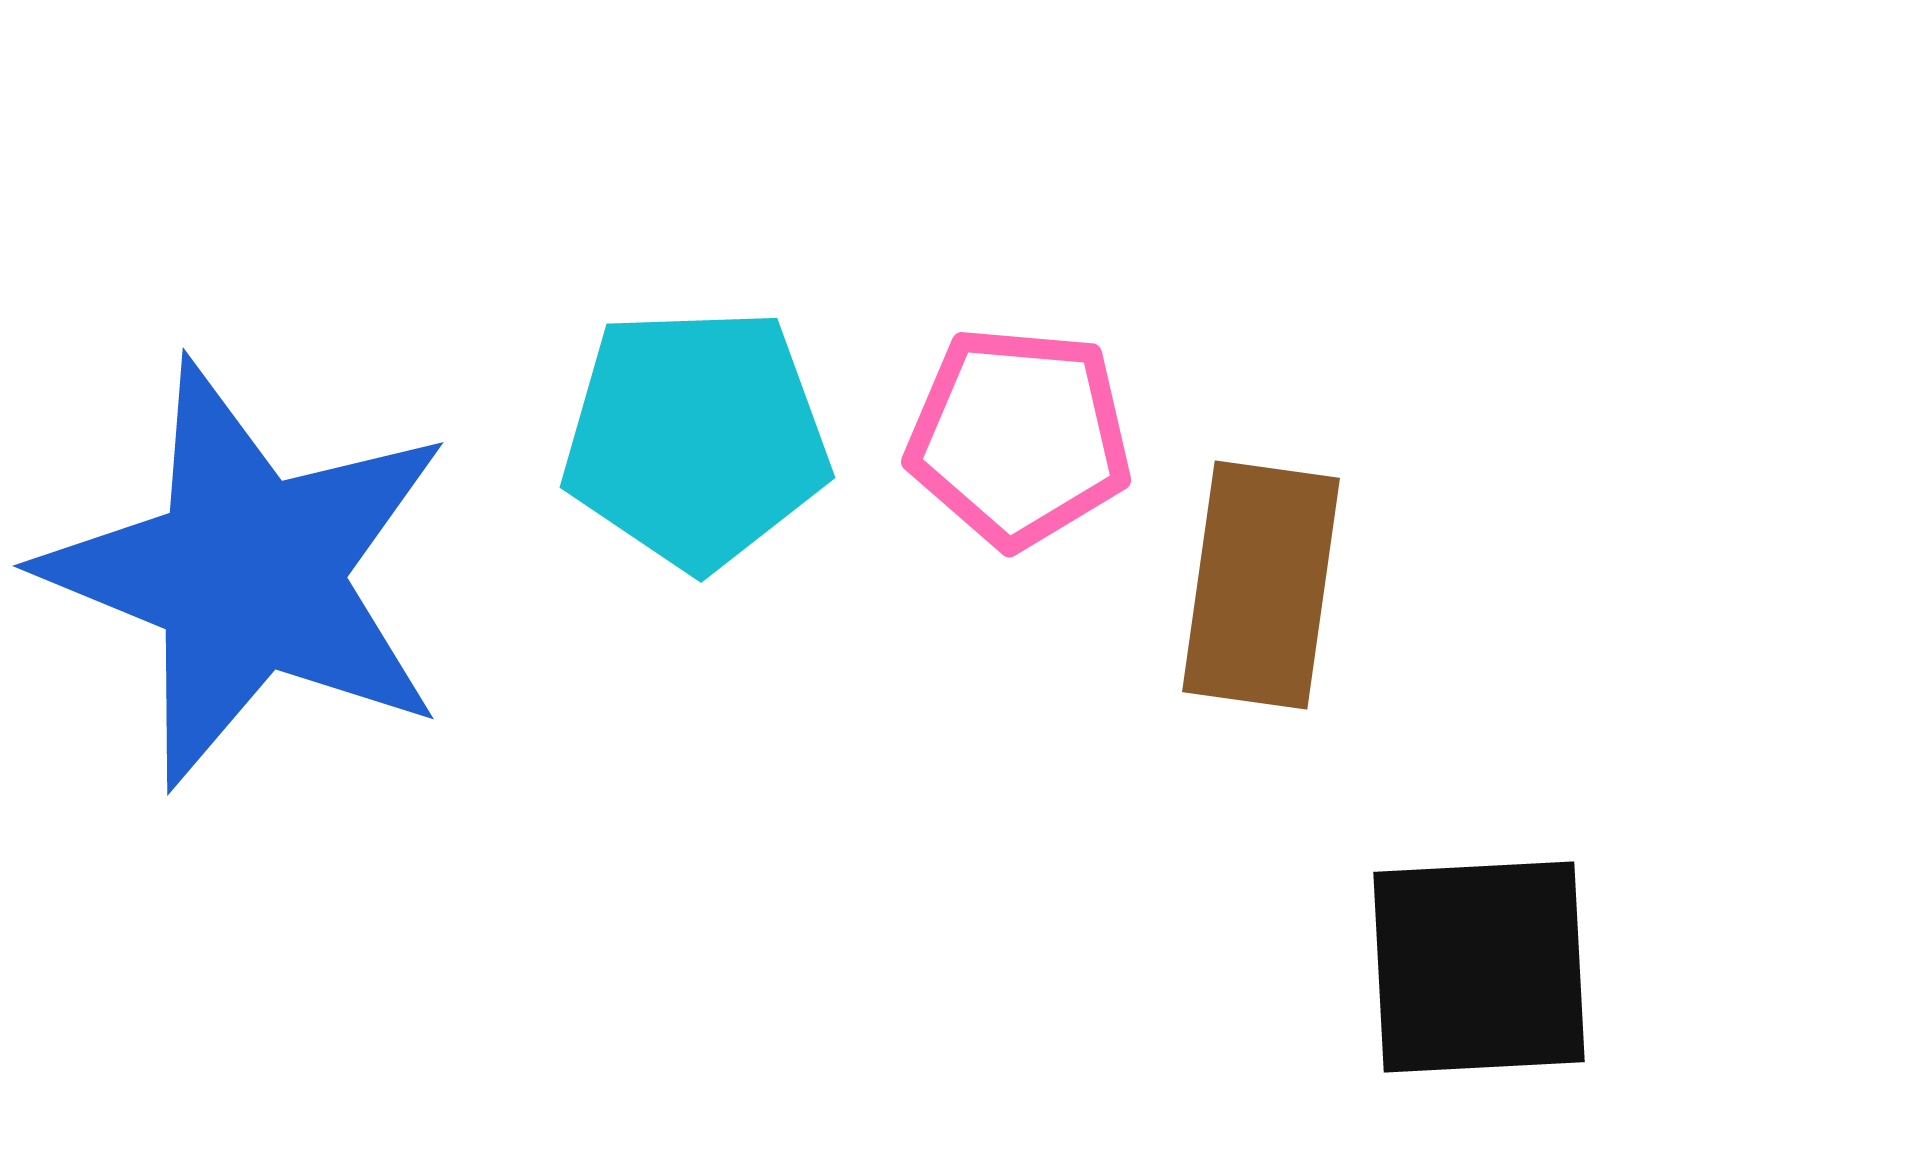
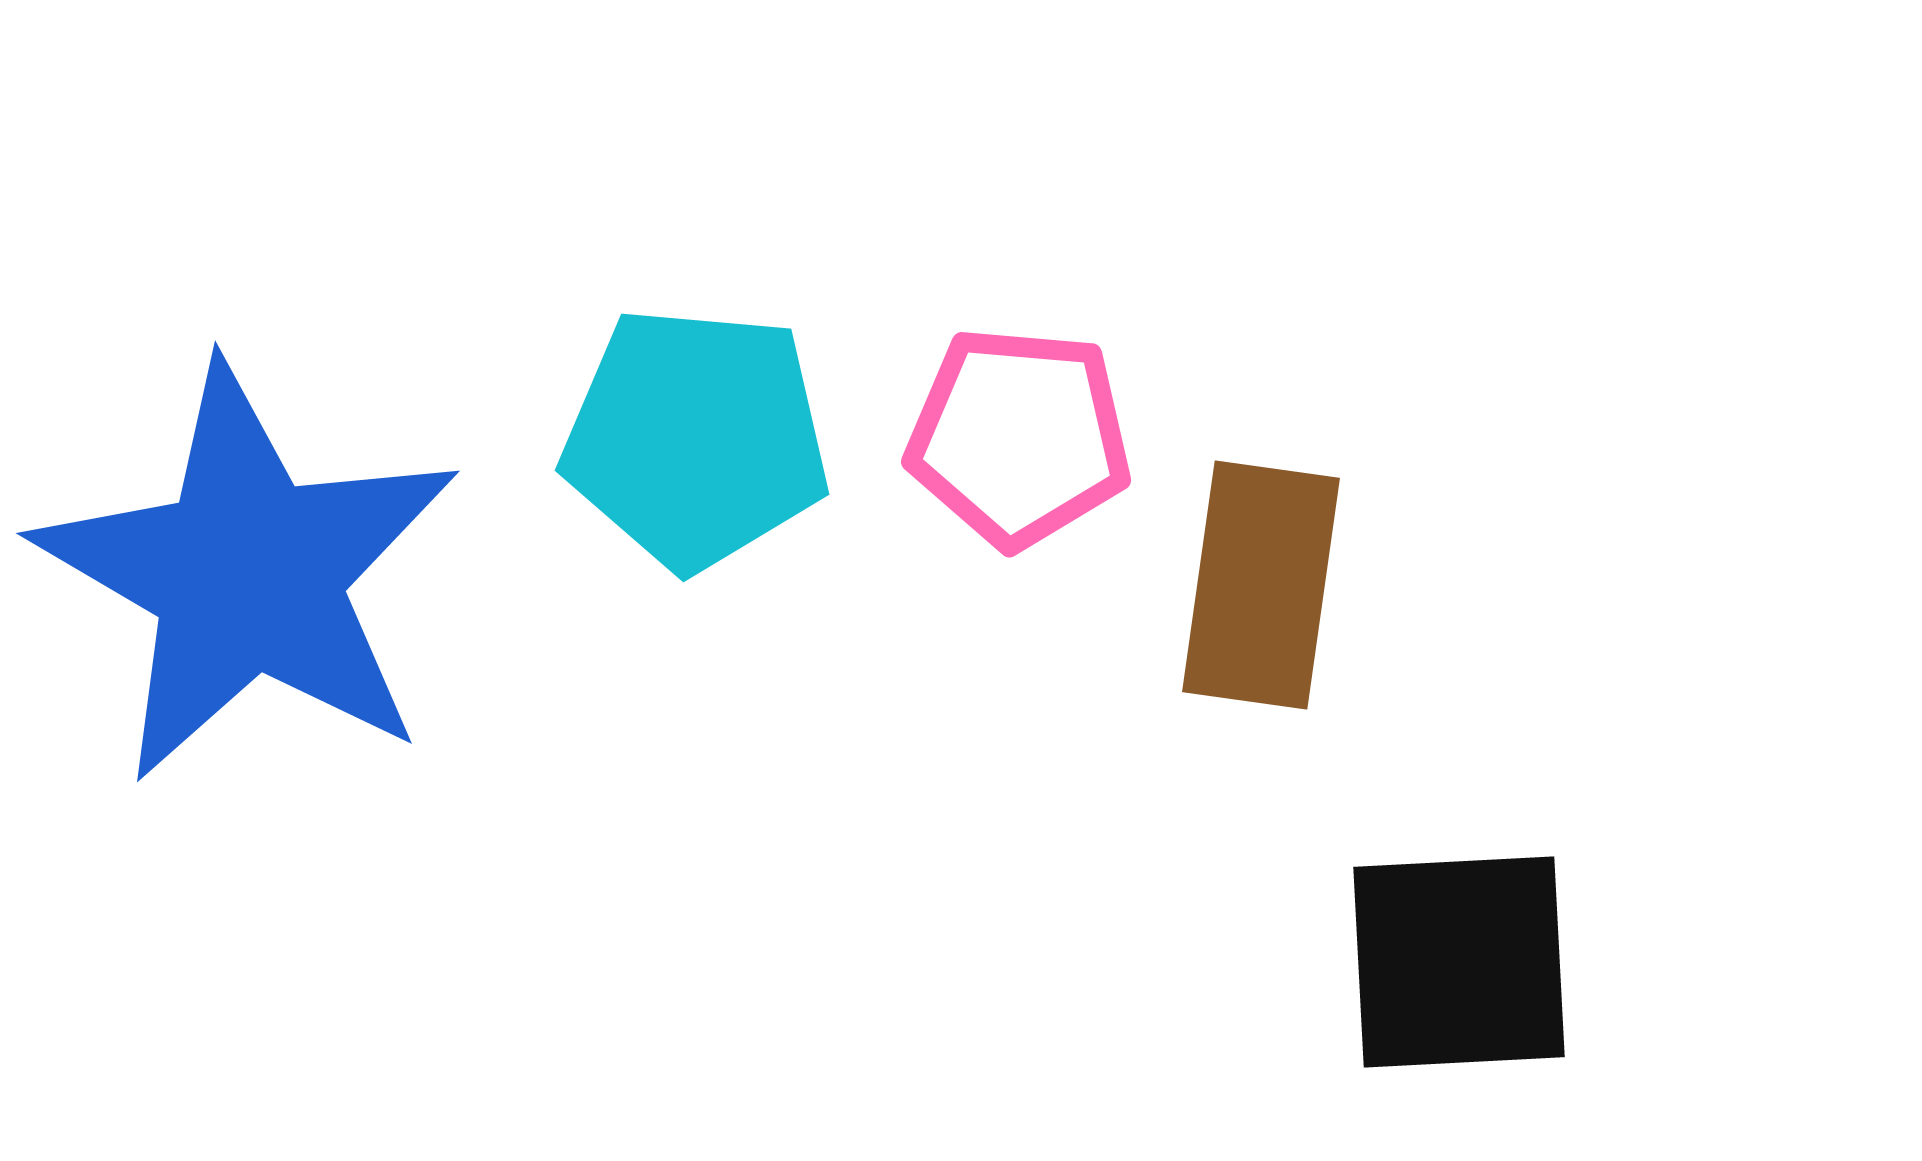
cyan pentagon: rotated 7 degrees clockwise
blue star: rotated 8 degrees clockwise
black square: moved 20 px left, 5 px up
